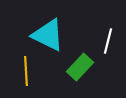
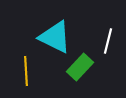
cyan triangle: moved 7 px right, 2 px down
